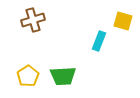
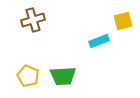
yellow square: rotated 30 degrees counterclockwise
cyan rectangle: rotated 48 degrees clockwise
yellow pentagon: rotated 15 degrees counterclockwise
